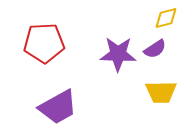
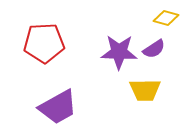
yellow diamond: rotated 30 degrees clockwise
purple semicircle: moved 1 px left
purple star: moved 1 px right, 2 px up
yellow trapezoid: moved 16 px left, 2 px up
